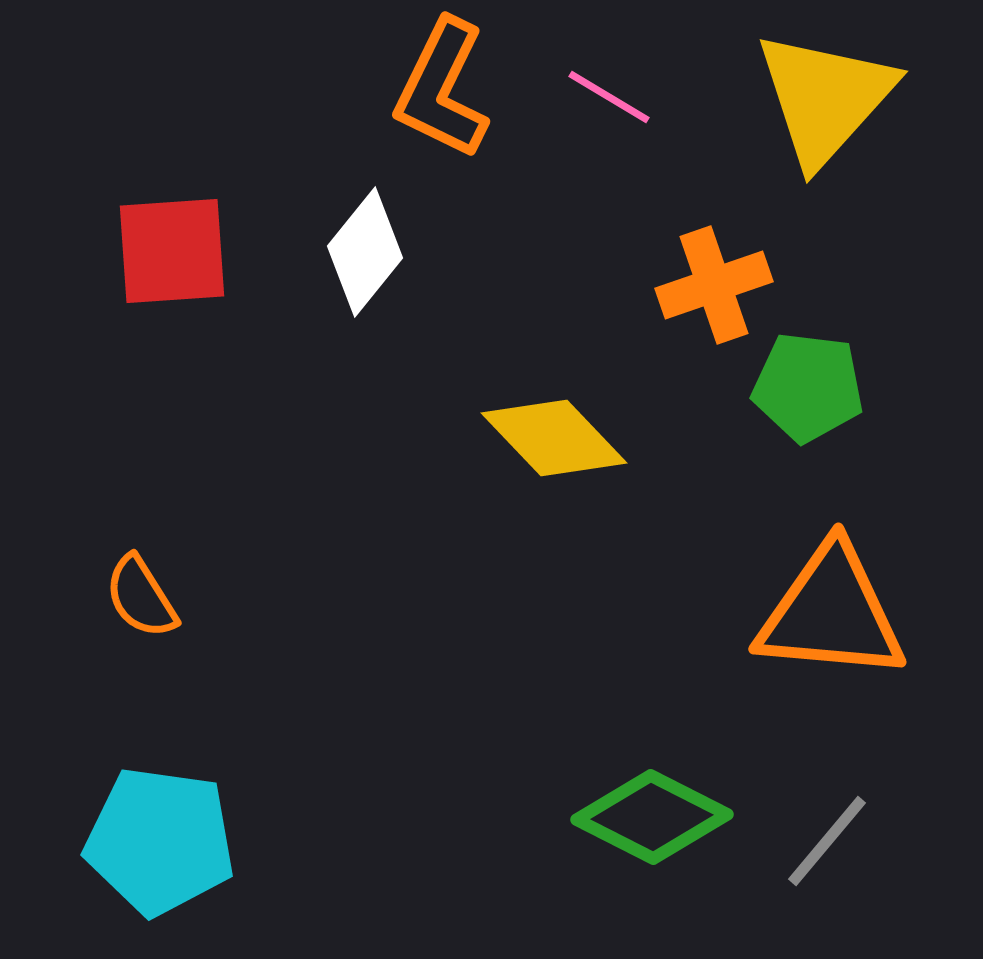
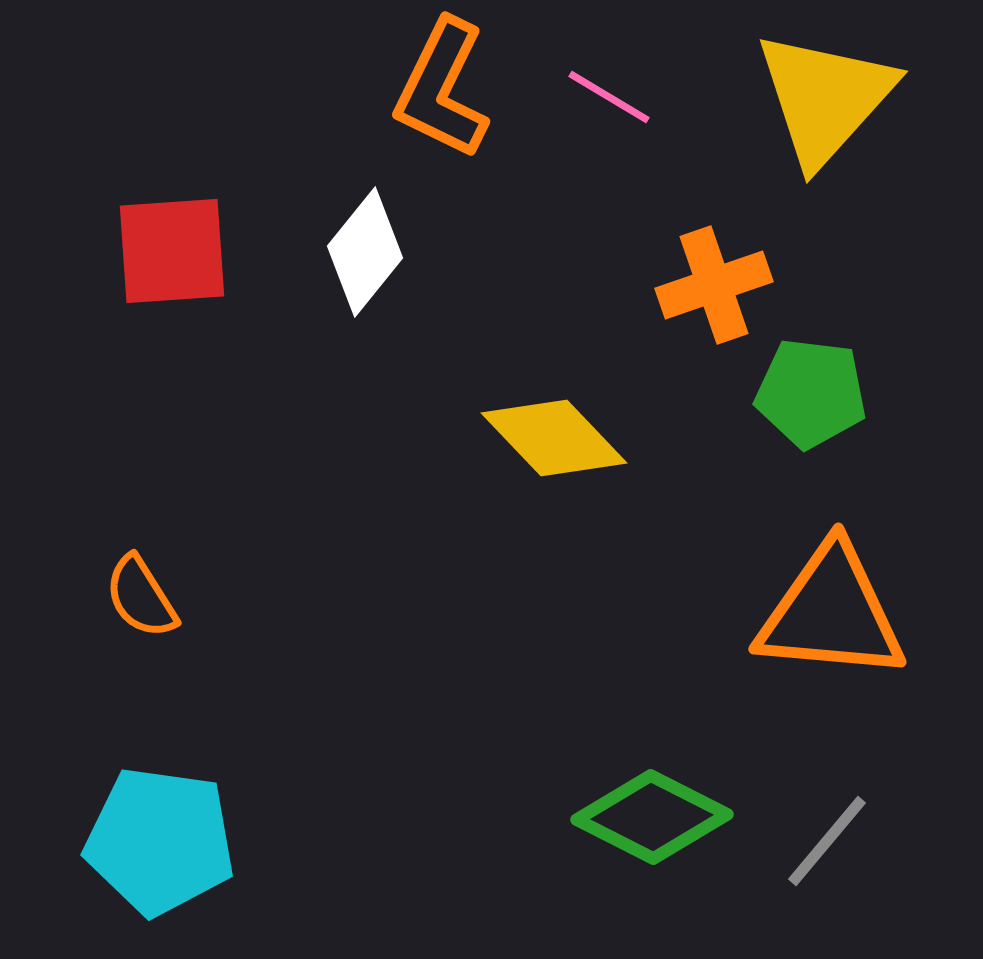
green pentagon: moved 3 px right, 6 px down
